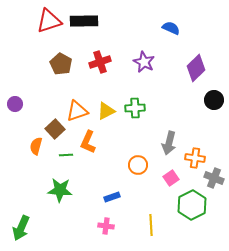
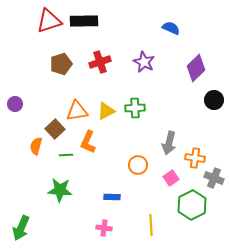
brown pentagon: rotated 25 degrees clockwise
orange triangle: rotated 10 degrees clockwise
blue rectangle: rotated 21 degrees clockwise
pink cross: moved 2 px left, 2 px down
